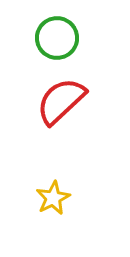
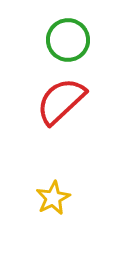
green circle: moved 11 px right, 2 px down
